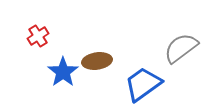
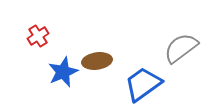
blue star: rotated 12 degrees clockwise
